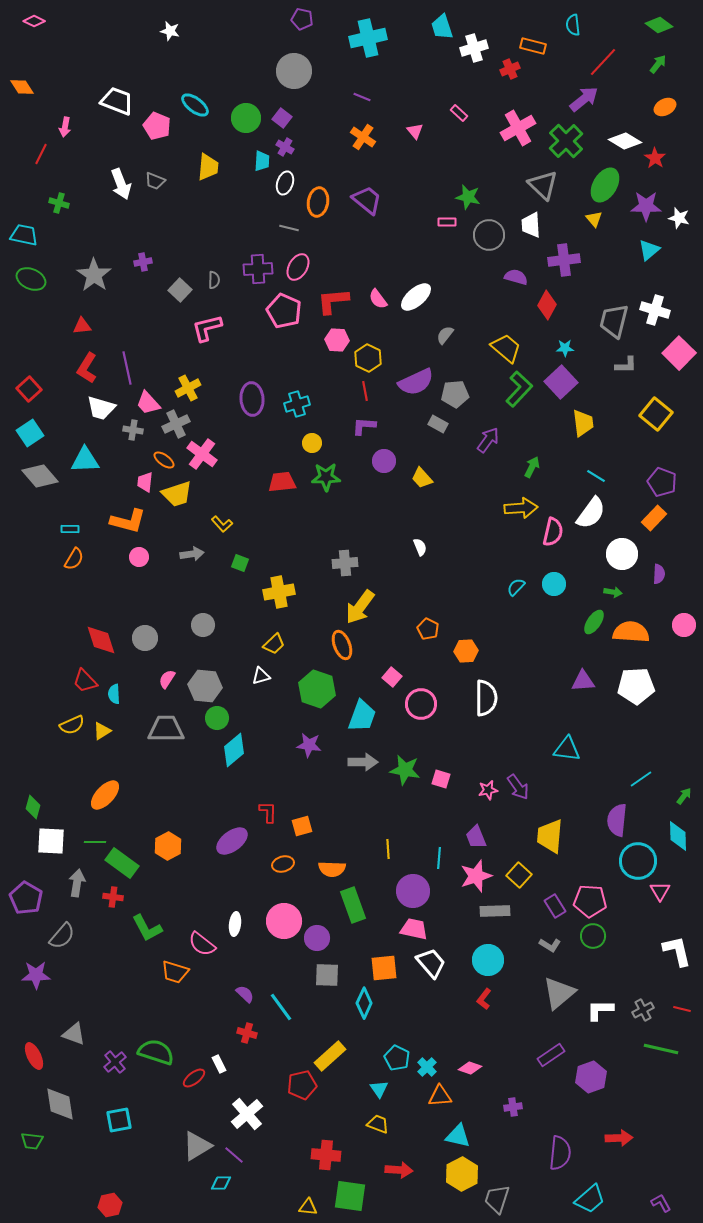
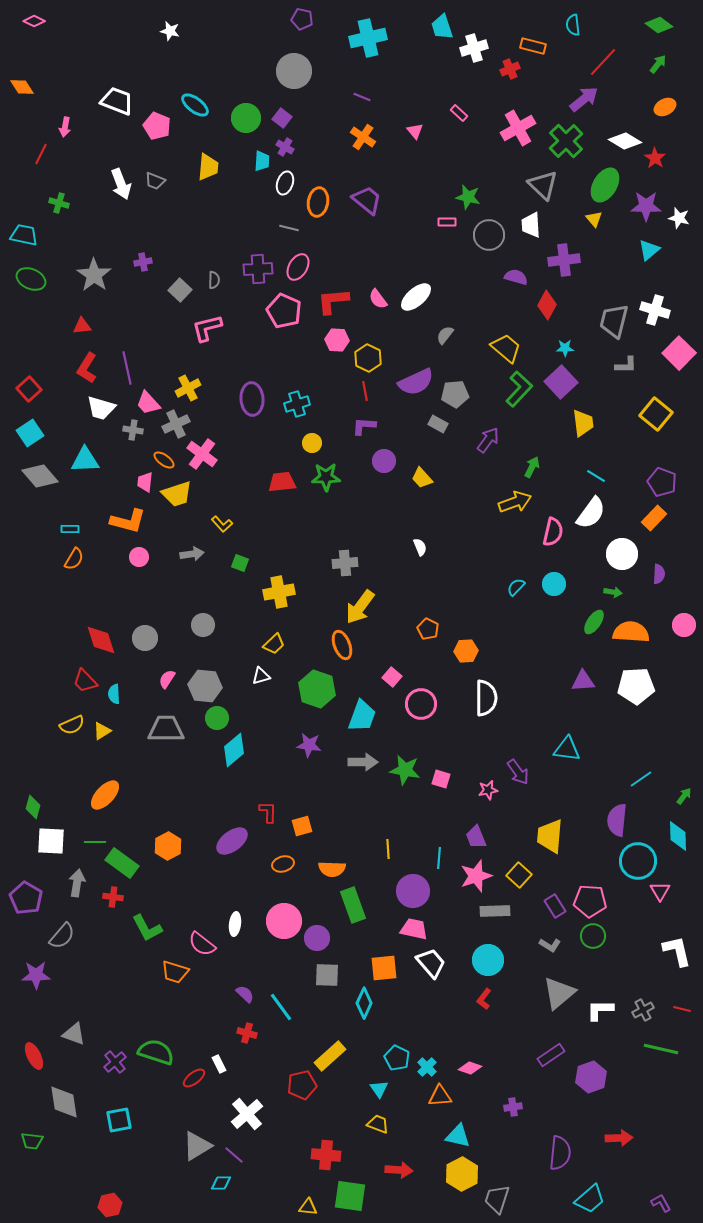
yellow arrow at (521, 508): moved 6 px left, 6 px up; rotated 16 degrees counterclockwise
purple arrow at (518, 787): moved 15 px up
gray diamond at (60, 1104): moved 4 px right, 2 px up
